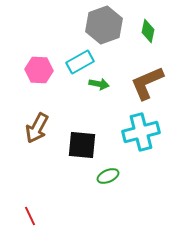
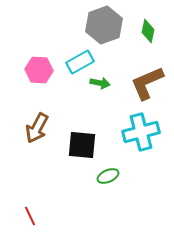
green arrow: moved 1 px right, 1 px up
